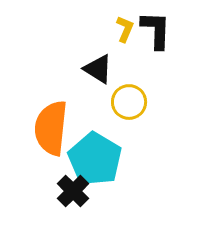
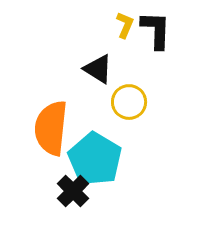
yellow L-shape: moved 4 px up
